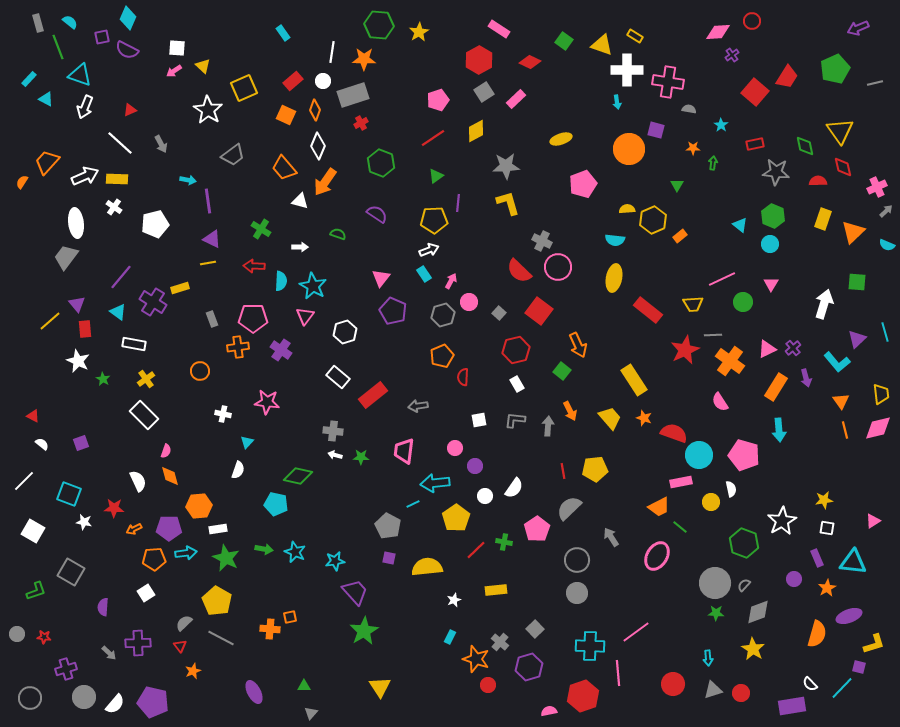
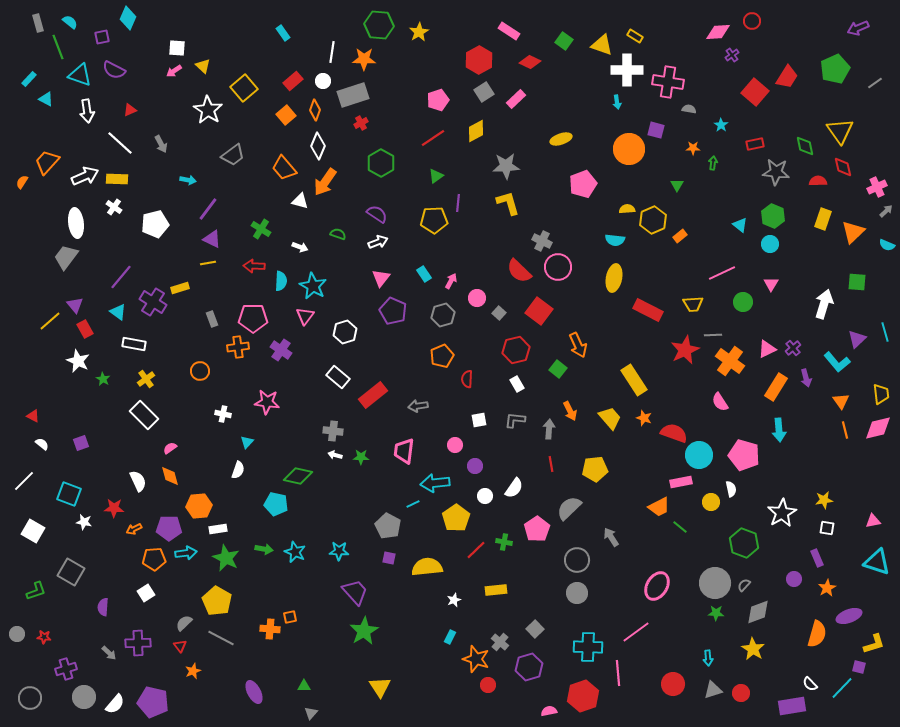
pink rectangle at (499, 29): moved 10 px right, 2 px down
purple semicircle at (127, 50): moved 13 px left, 20 px down
gray line at (875, 83): rotated 21 degrees counterclockwise
yellow square at (244, 88): rotated 16 degrees counterclockwise
white arrow at (85, 107): moved 2 px right, 4 px down; rotated 30 degrees counterclockwise
orange square at (286, 115): rotated 24 degrees clockwise
green hexagon at (381, 163): rotated 8 degrees clockwise
purple line at (208, 201): moved 8 px down; rotated 45 degrees clockwise
white arrow at (300, 247): rotated 21 degrees clockwise
white arrow at (429, 250): moved 51 px left, 8 px up
pink line at (722, 279): moved 6 px up
pink circle at (469, 302): moved 8 px right, 4 px up
purple triangle at (77, 304): moved 2 px left, 1 px down
red rectangle at (648, 310): rotated 12 degrees counterclockwise
red rectangle at (85, 329): rotated 24 degrees counterclockwise
green square at (562, 371): moved 4 px left, 2 px up
red semicircle at (463, 377): moved 4 px right, 2 px down
gray arrow at (548, 426): moved 1 px right, 3 px down
pink circle at (455, 448): moved 3 px up
pink semicircle at (166, 451): moved 4 px right, 3 px up; rotated 144 degrees counterclockwise
red line at (563, 471): moved 12 px left, 7 px up
white star at (782, 521): moved 8 px up
pink triangle at (873, 521): rotated 21 degrees clockwise
pink ellipse at (657, 556): moved 30 px down
cyan star at (335, 561): moved 4 px right, 10 px up; rotated 12 degrees clockwise
cyan triangle at (853, 562): moved 24 px right; rotated 12 degrees clockwise
cyan cross at (590, 646): moved 2 px left, 1 px down
